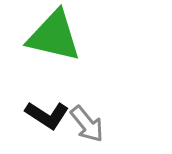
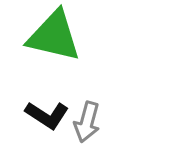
gray arrow: moved 2 px up; rotated 54 degrees clockwise
